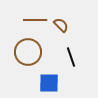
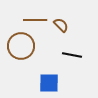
brown circle: moved 7 px left, 6 px up
black line: moved 1 px right, 2 px up; rotated 60 degrees counterclockwise
